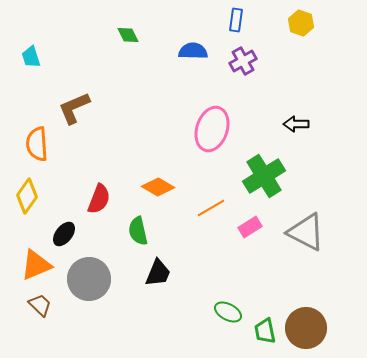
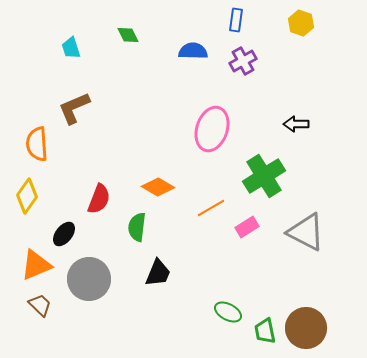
cyan trapezoid: moved 40 px right, 9 px up
pink rectangle: moved 3 px left
green semicircle: moved 1 px left, 4 px up; rotated 20 degrees clockwise
